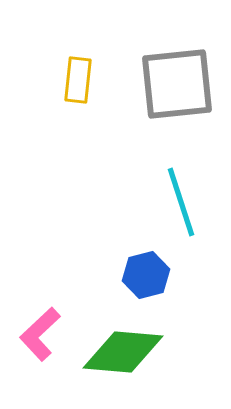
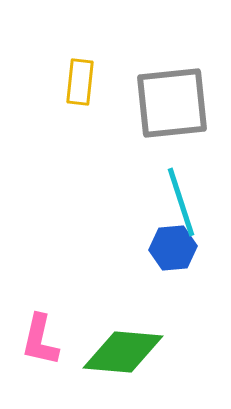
yellow rectangle: moved 2 px right, 2 px down
gray square: moved 5 px left, 19 px down
blue hexagon: moved 27 px right, 27 px up; rotated 9 degrees clockwise
pink L-shape: moved 6 px down; rotated 34 degrees counterclockwise
